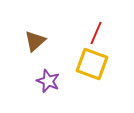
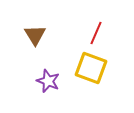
brown triangle: moved 6 px up; rotated 20 degrees counterclockwise
yellow square: moved 1 px left, 4 px down
